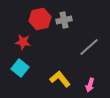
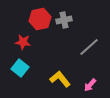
pink arrow: rotated 24 degrees clockwise
